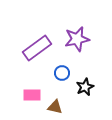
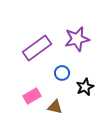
pink rectangle: moved 1 px down; rotated 30 degrees counterclockwise
